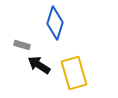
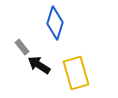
gray rectangle: moved 2 px down; rotated 35 degrees clockwise
yellow rectangle: moved 2 px right
